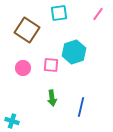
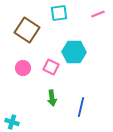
pink line: rotated 32 degrees clockwise
cyan hexagon: rotated 20 degrees clockwise
pink square: moved 2 px down; rotated 21 degrees clockwise
cyan cross: moved 1 px down
